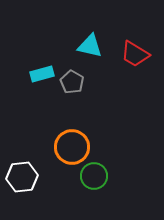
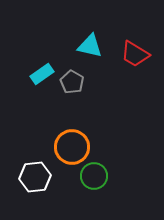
cyan rectangle: rotated 20 degrees counterclockwise
white hexagon: moved 13 px right
